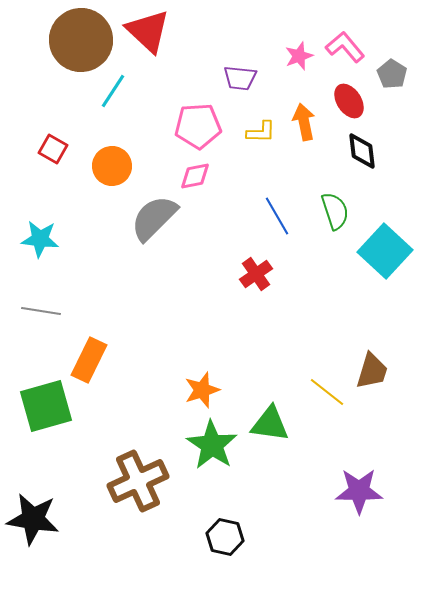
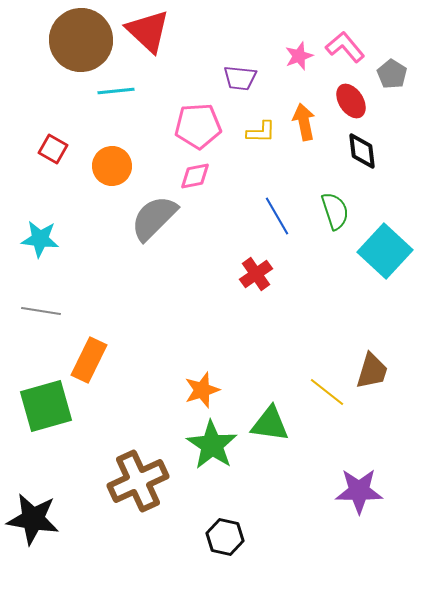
cyan line: moved 3 px right; rotated 51 degrees clockwise
red ellipse: moved 2 px right
